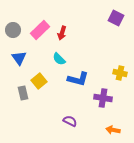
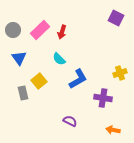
red arrow: moved 1 px up
yellow cross: rotated 32 degrees counterclockwise
blue L-shape: rotated 45 degrees counterclockwise
